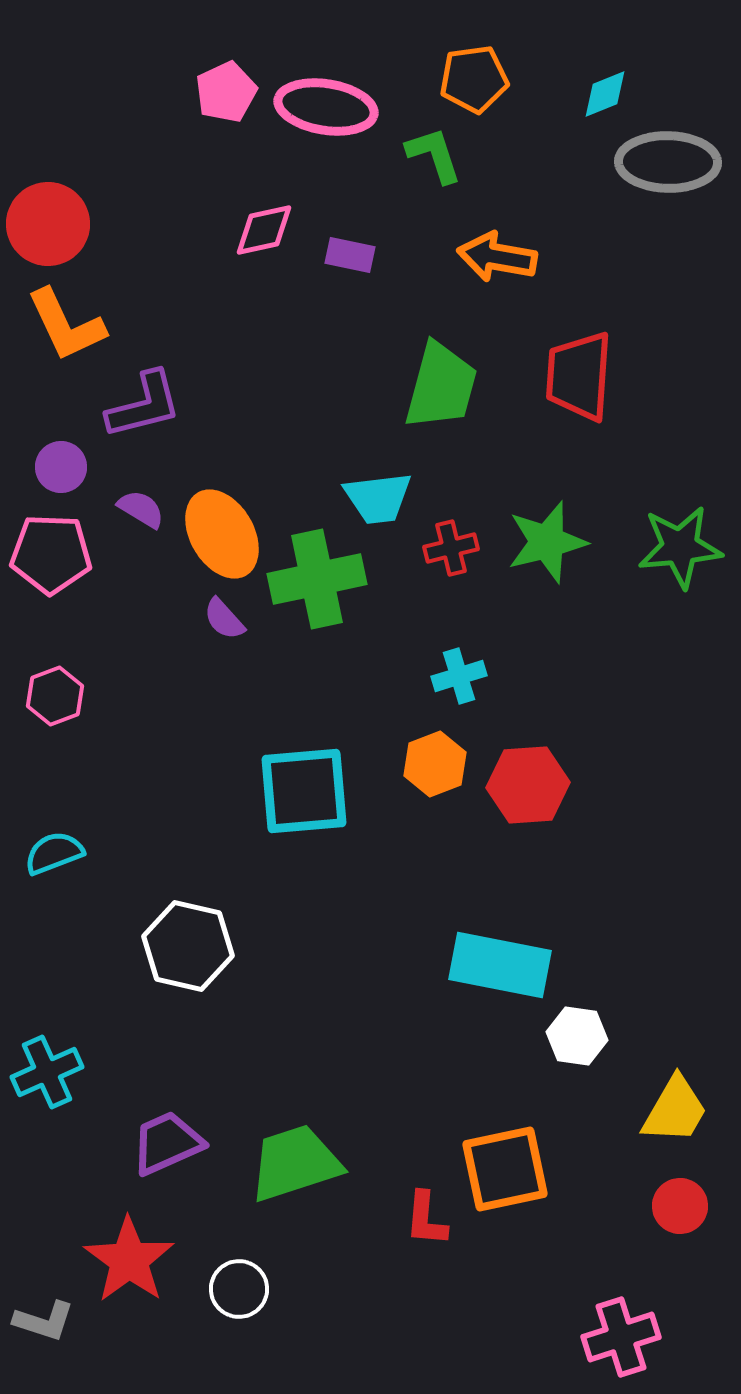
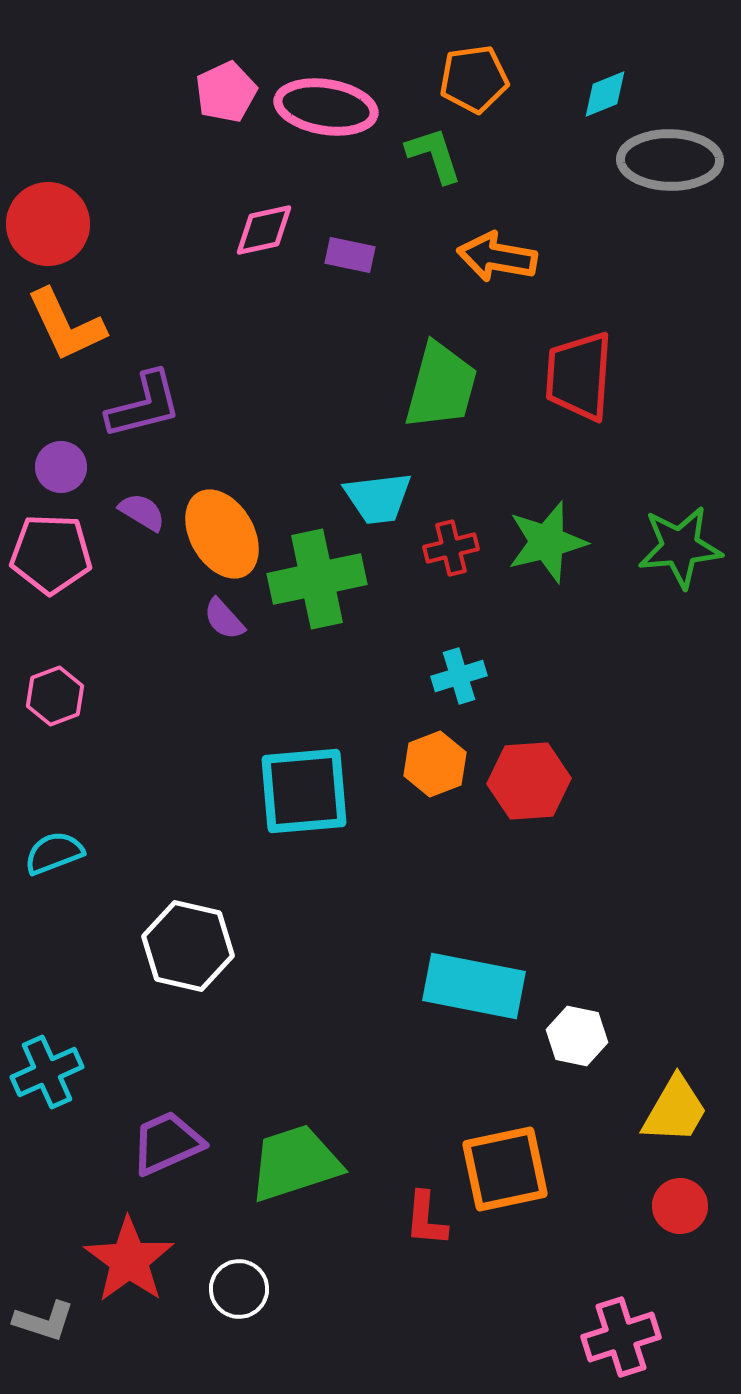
gray ellipse at (668, 162): moved 2 px right, 2 px up
purple semicircle at (141, 509): moved 1 px right, 3 px down
red hexagon at (528, 785): moved 1 px right, 4 px up
cyan rectangle at (500, 965): moved 26 px left, 21 px down
white hexagon at (577, 1036): rotated 4 degrees clockwise
